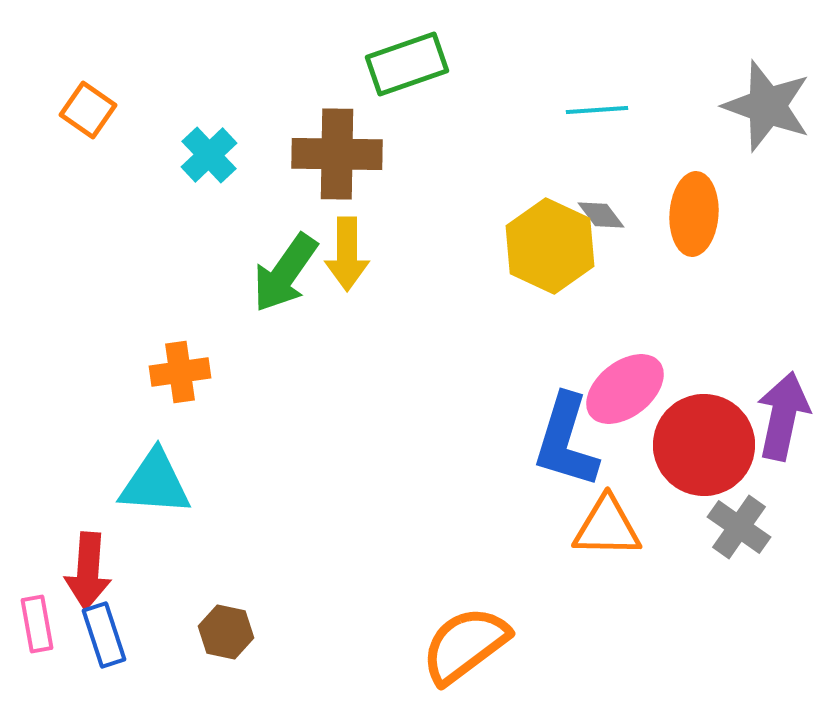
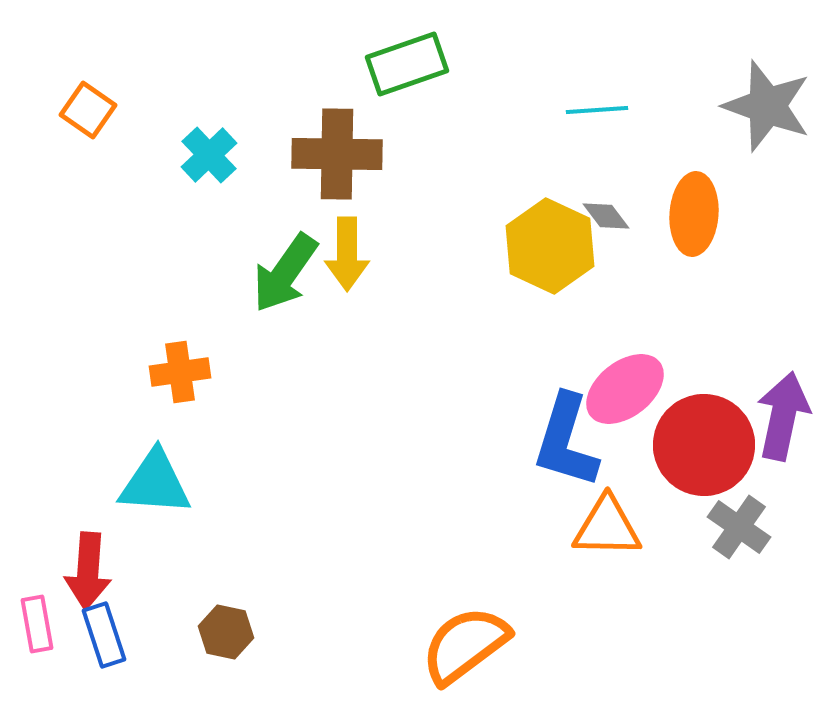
gray diamond: moved 5 px right, 1 px down
